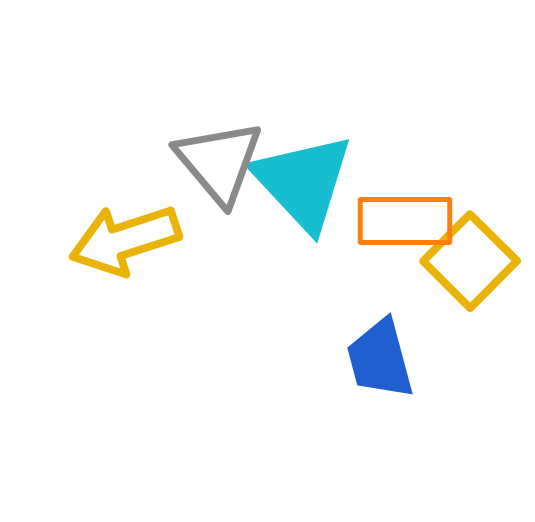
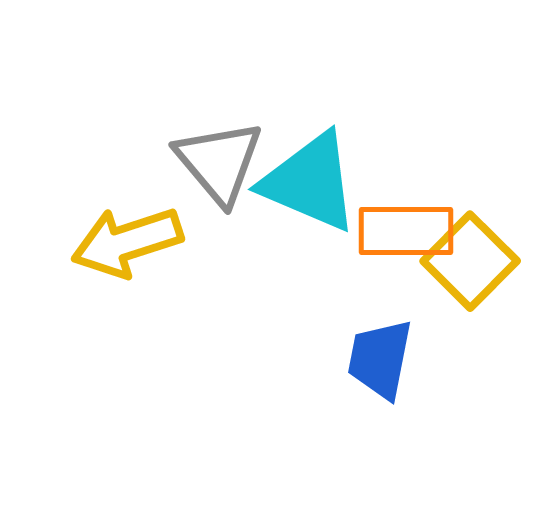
cyan triangle: moved 7 px right; rotated 24 degrees counterclockwise
orange rectangle: moved 1 px right, 10 px down
yellow arrow: moved 2 px right, 2 px down
blue trapezoid: rotated 26 degrees clockwise
